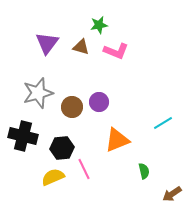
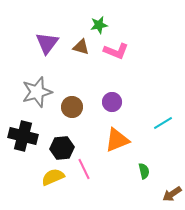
gray star: moved 1 px left, 1 px up
purple circle: moved 13 px right
